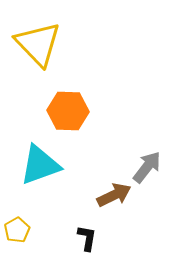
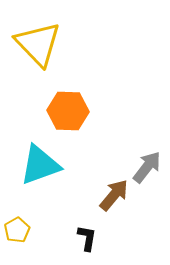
brown arrow: rotated 24 degrees counterclockwise
